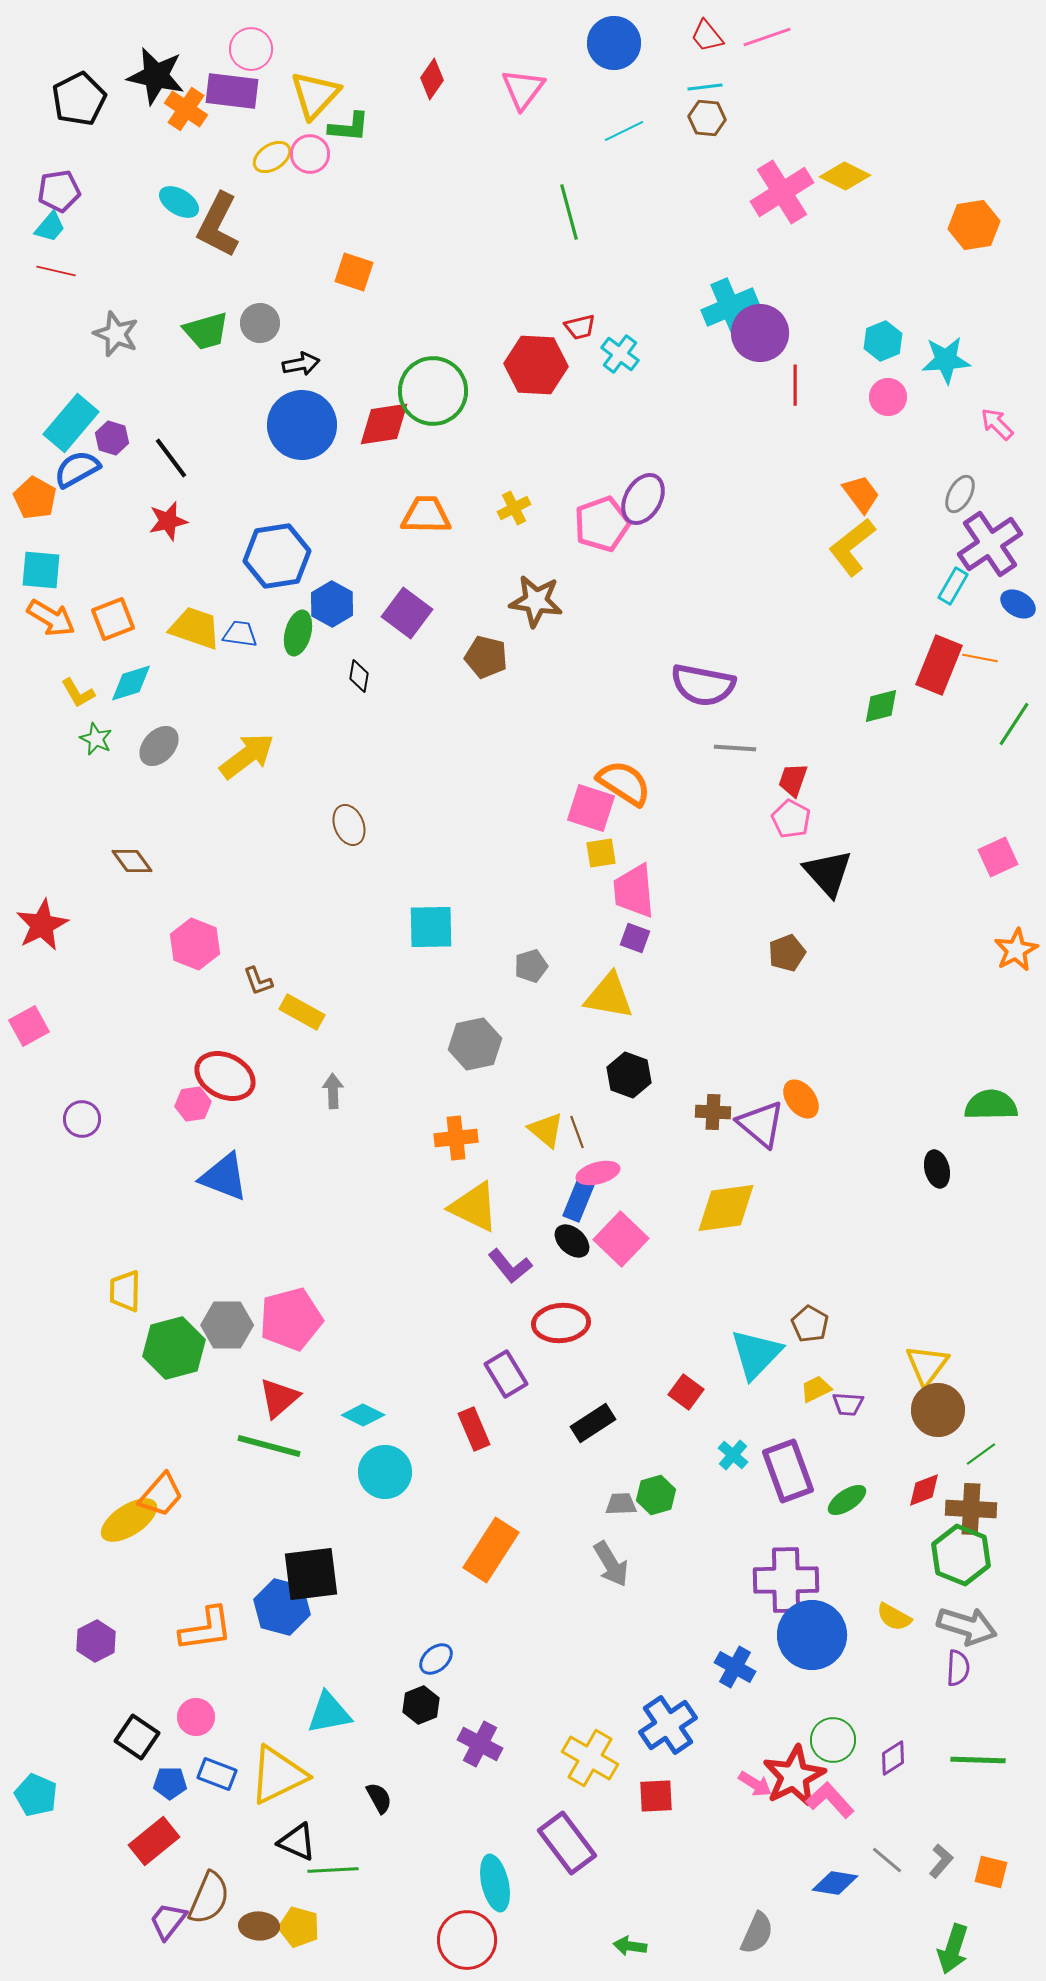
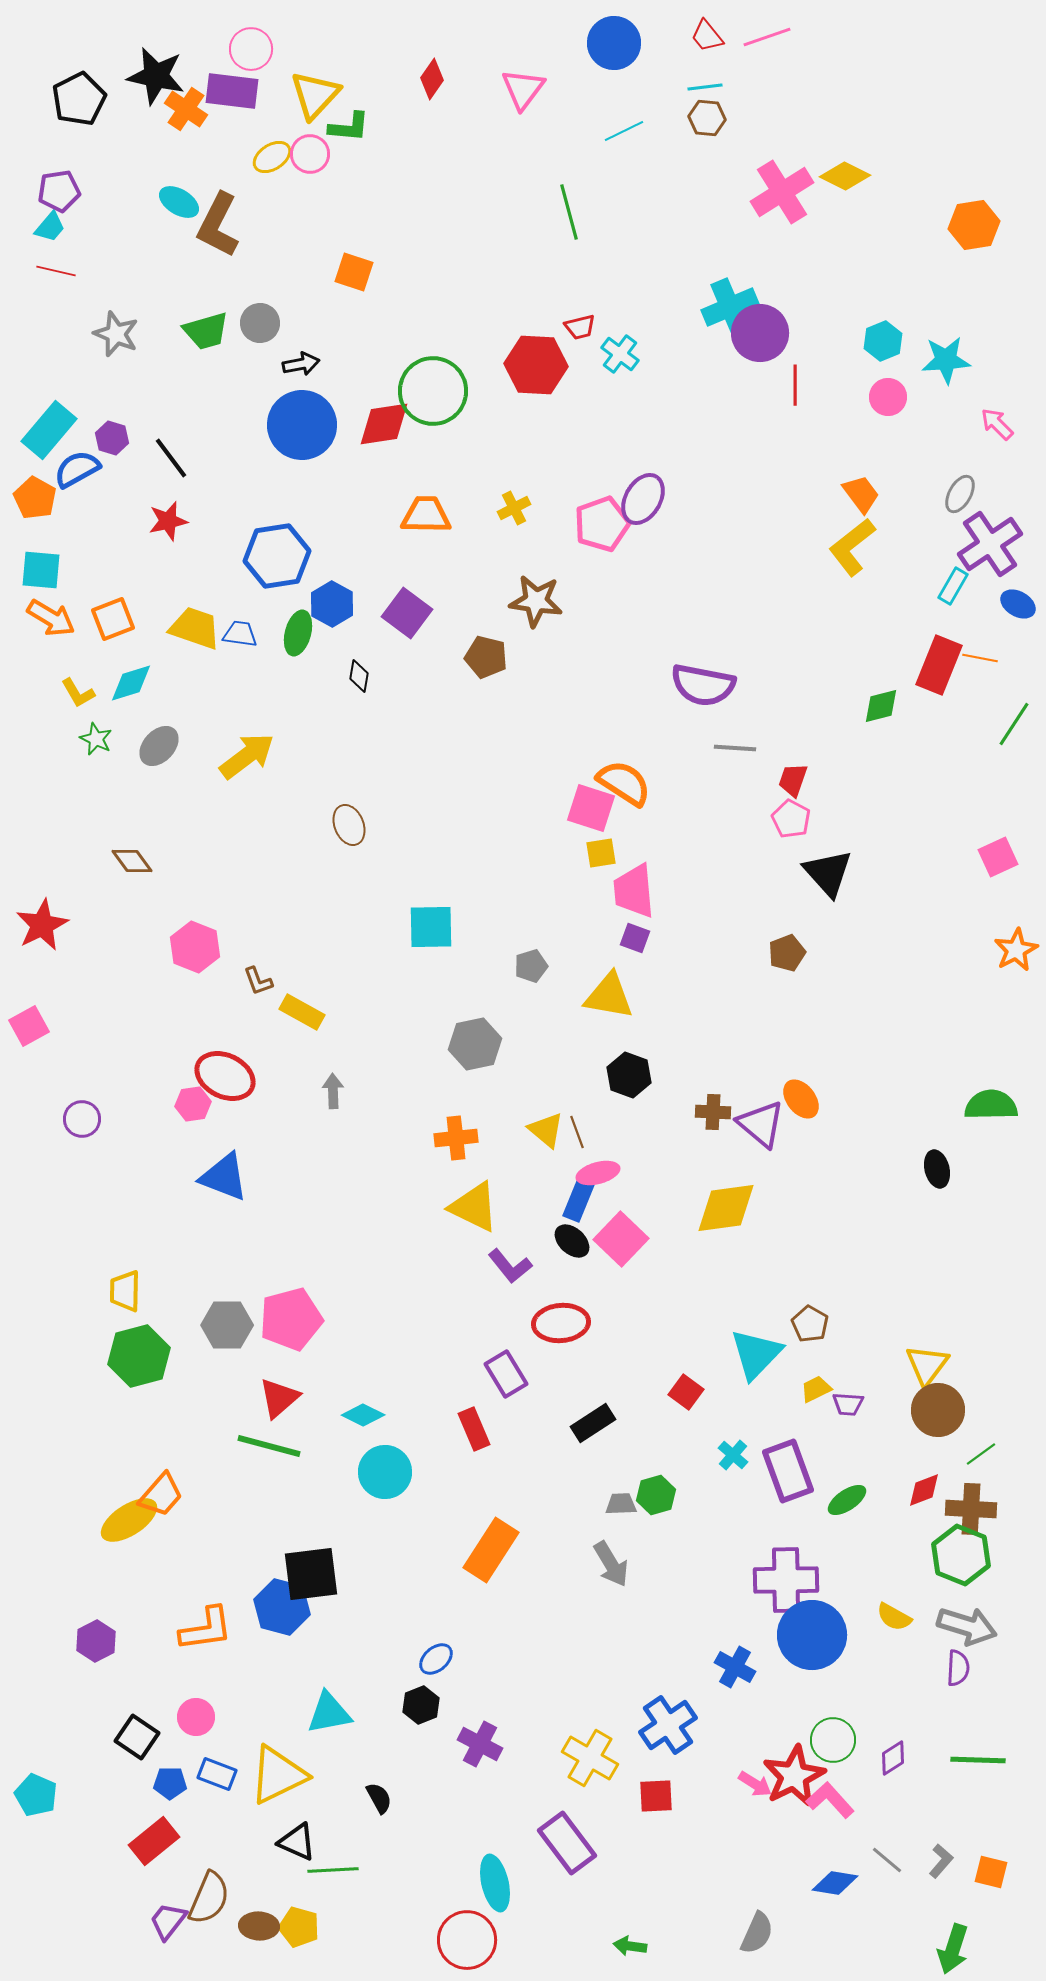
cyan rectangle at (71, 423): moved 22 px left, 7 px down
pink hexagon at (195, 944): moved 3 px down
green hexagon at (174, 1348): moved 35 px left, 8 px down
